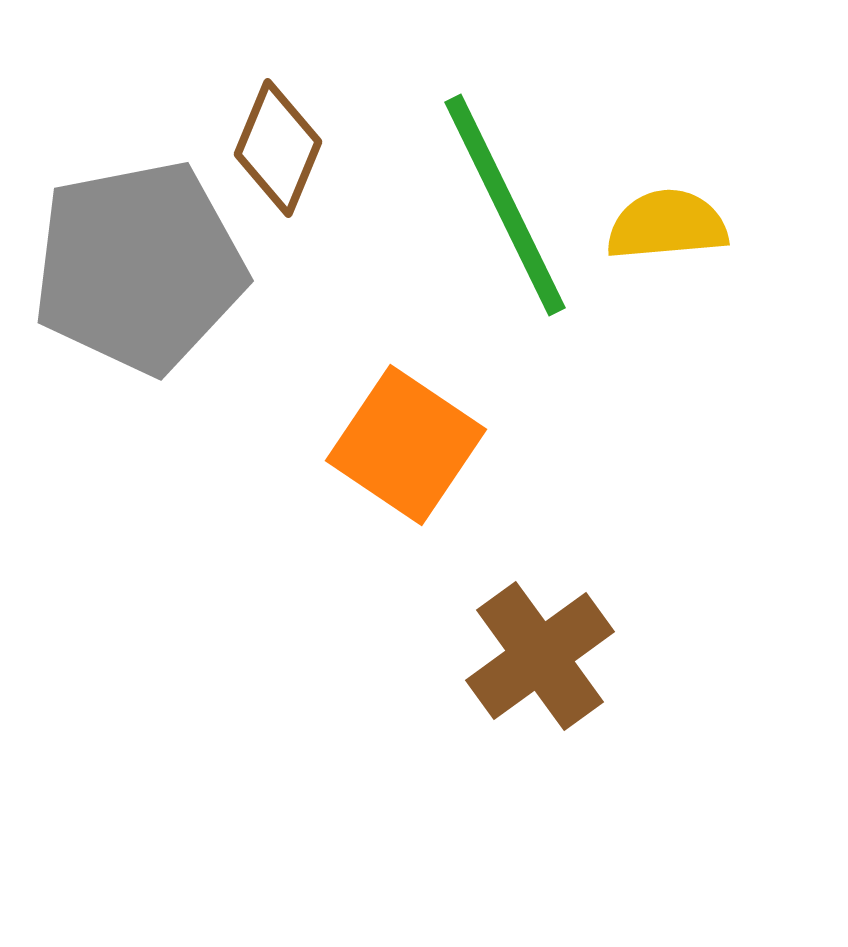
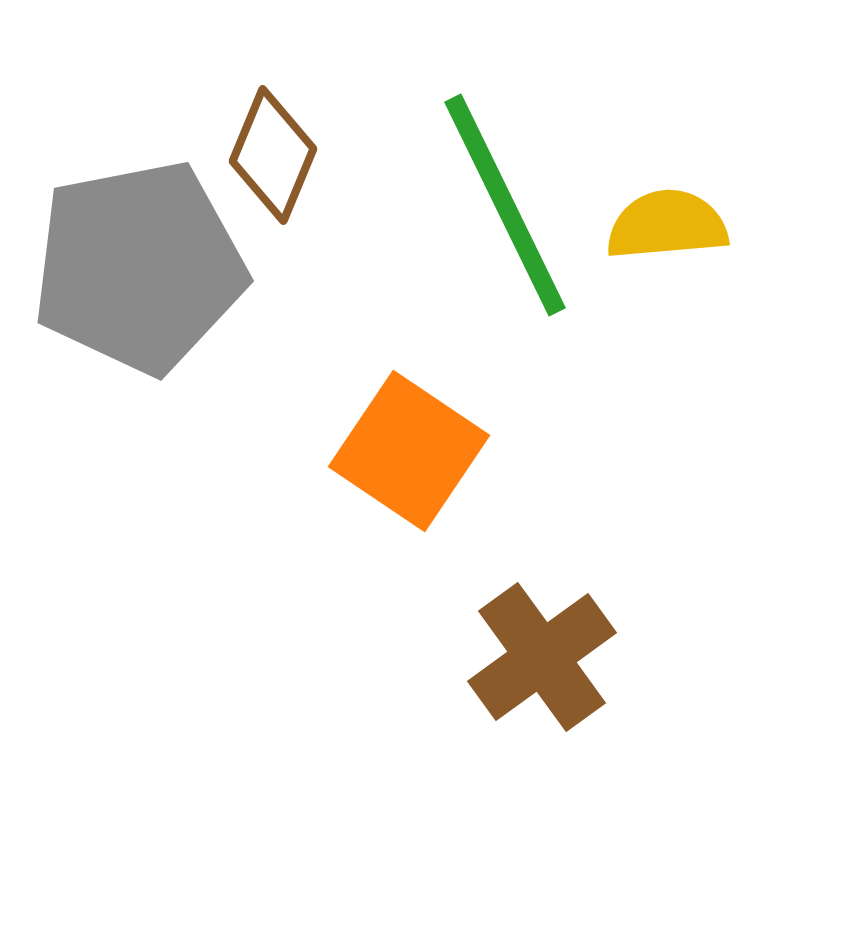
brown diamond: moved 5 px left, 7 px down
orange square: moved 3 px right, 6 px down
brown cross: moved 2 px right, 1 px down
